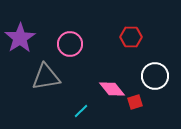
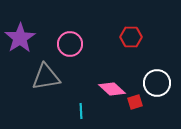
white circle: moved 2 px right, 7 px down
pink diamond: rotated 8 degrees counterclockwise
cyan line: rotated 49 degrees counterclockwise
